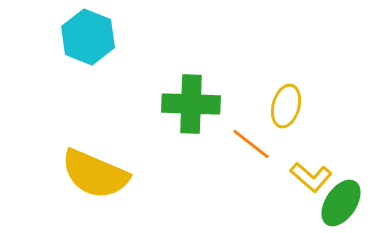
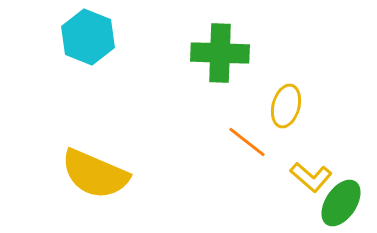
green cross: moved 29 px right, 51 px up
orange line: moved 4 px left, 2 px up
